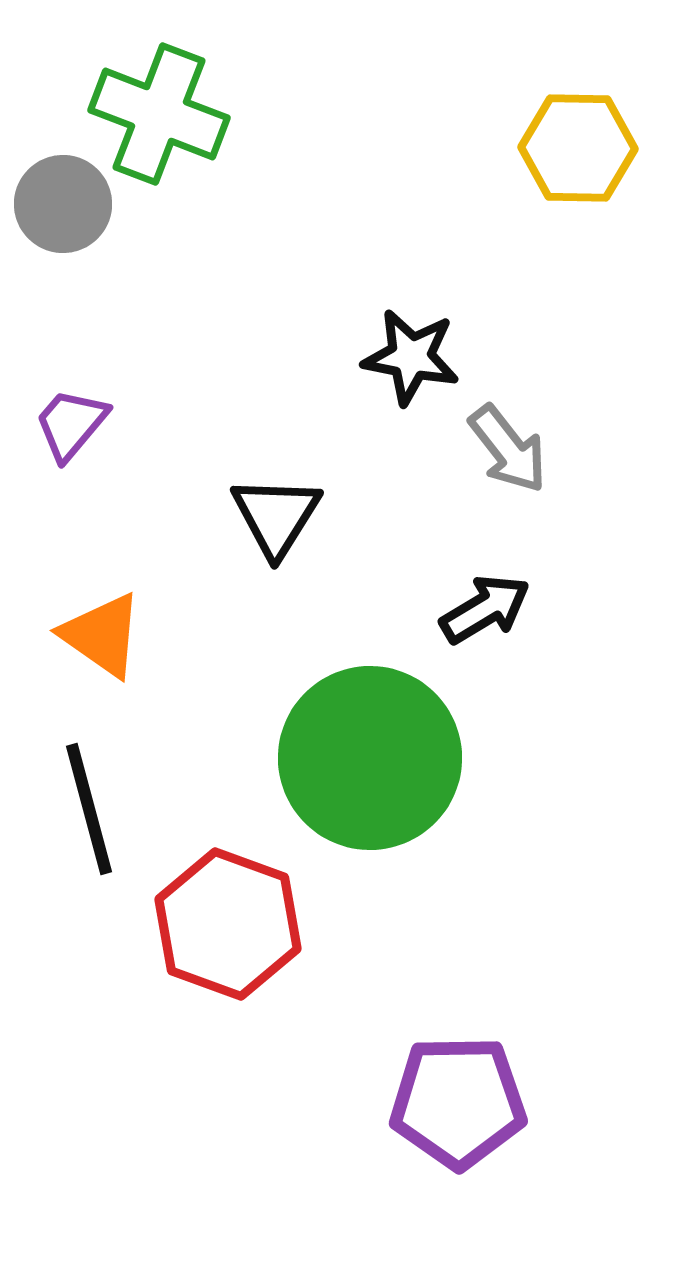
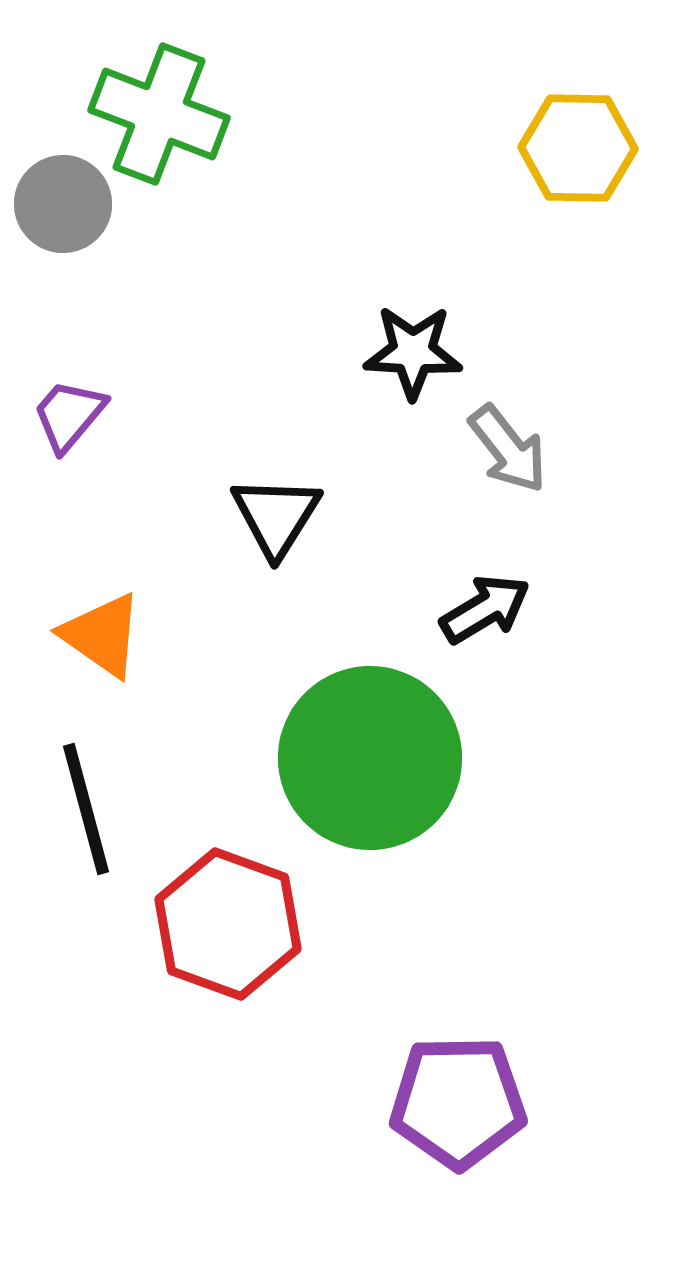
black star: moved 2 px right, 5 px up; rotated 8 degrees counterclockwise
purple trapezoid: moved 2 px left, 9 px up
black line: moved 3 px left
